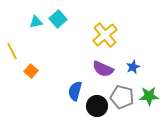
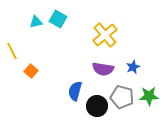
cyan square: rotated 18 degrees counterclockwise
purple semicircle: rotated 15 degrees counterclockwise
